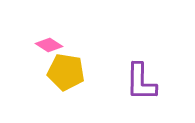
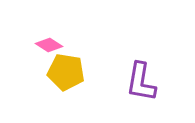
purple L-shape: rotated 9 degrees clockwise
